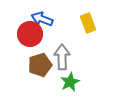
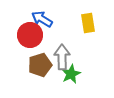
blue arrow: rotated 10 degrees clockwise
yellow rectangle: rotated 12 degrees clockwise
red circle: moved 1 px down
green star: moved 1 px right, 8 px up
